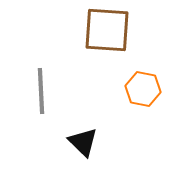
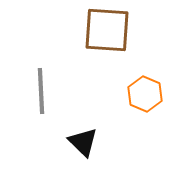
orange hexagon: moved 2 px right, 5 px down; rotated 12 degrees clockwise
